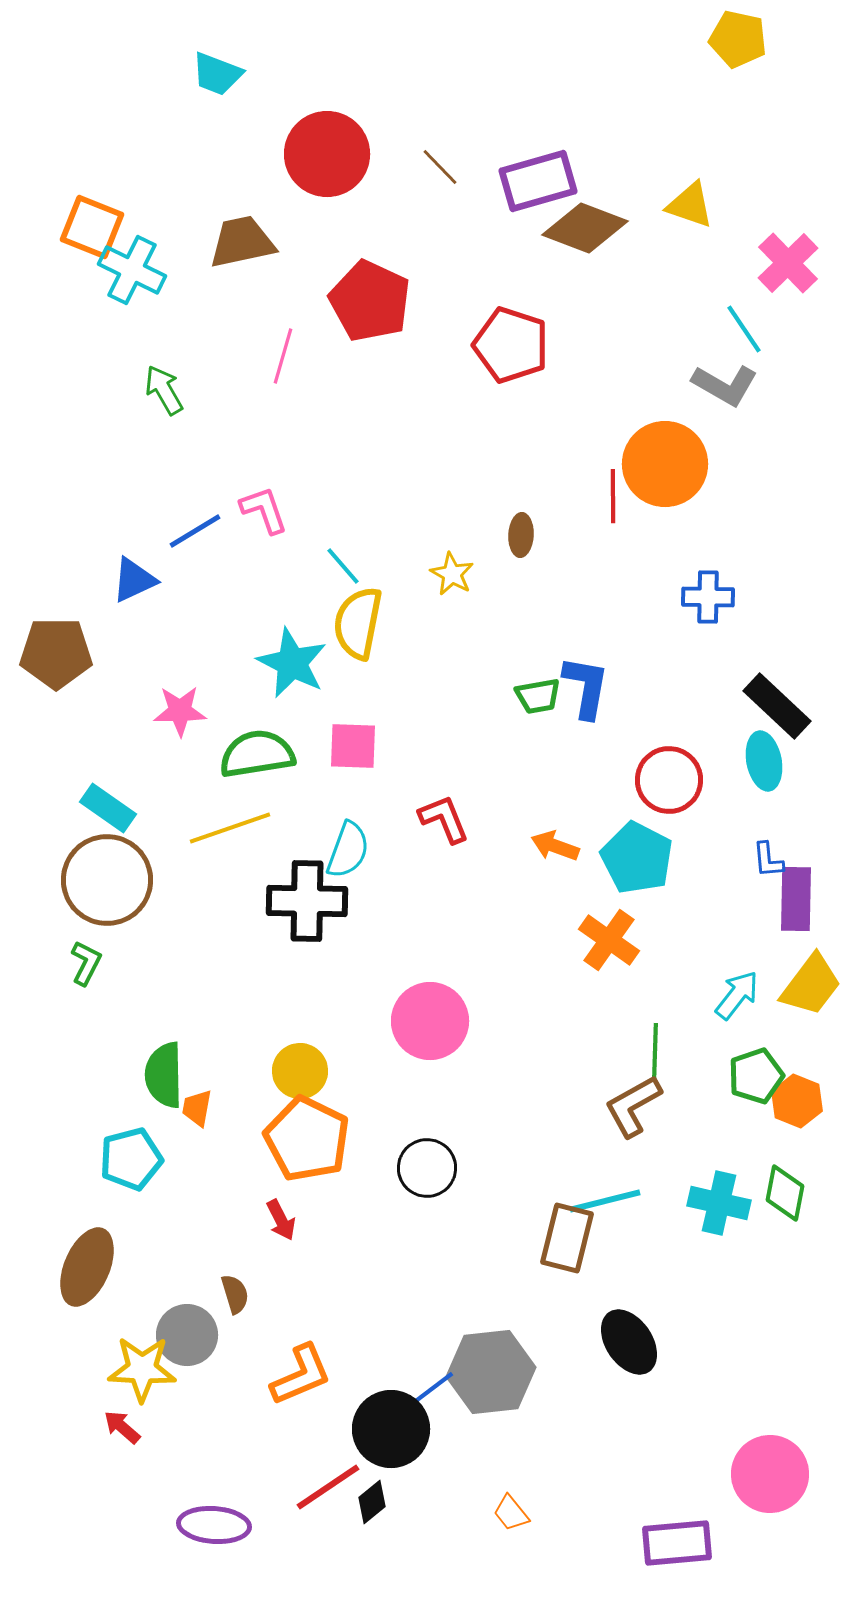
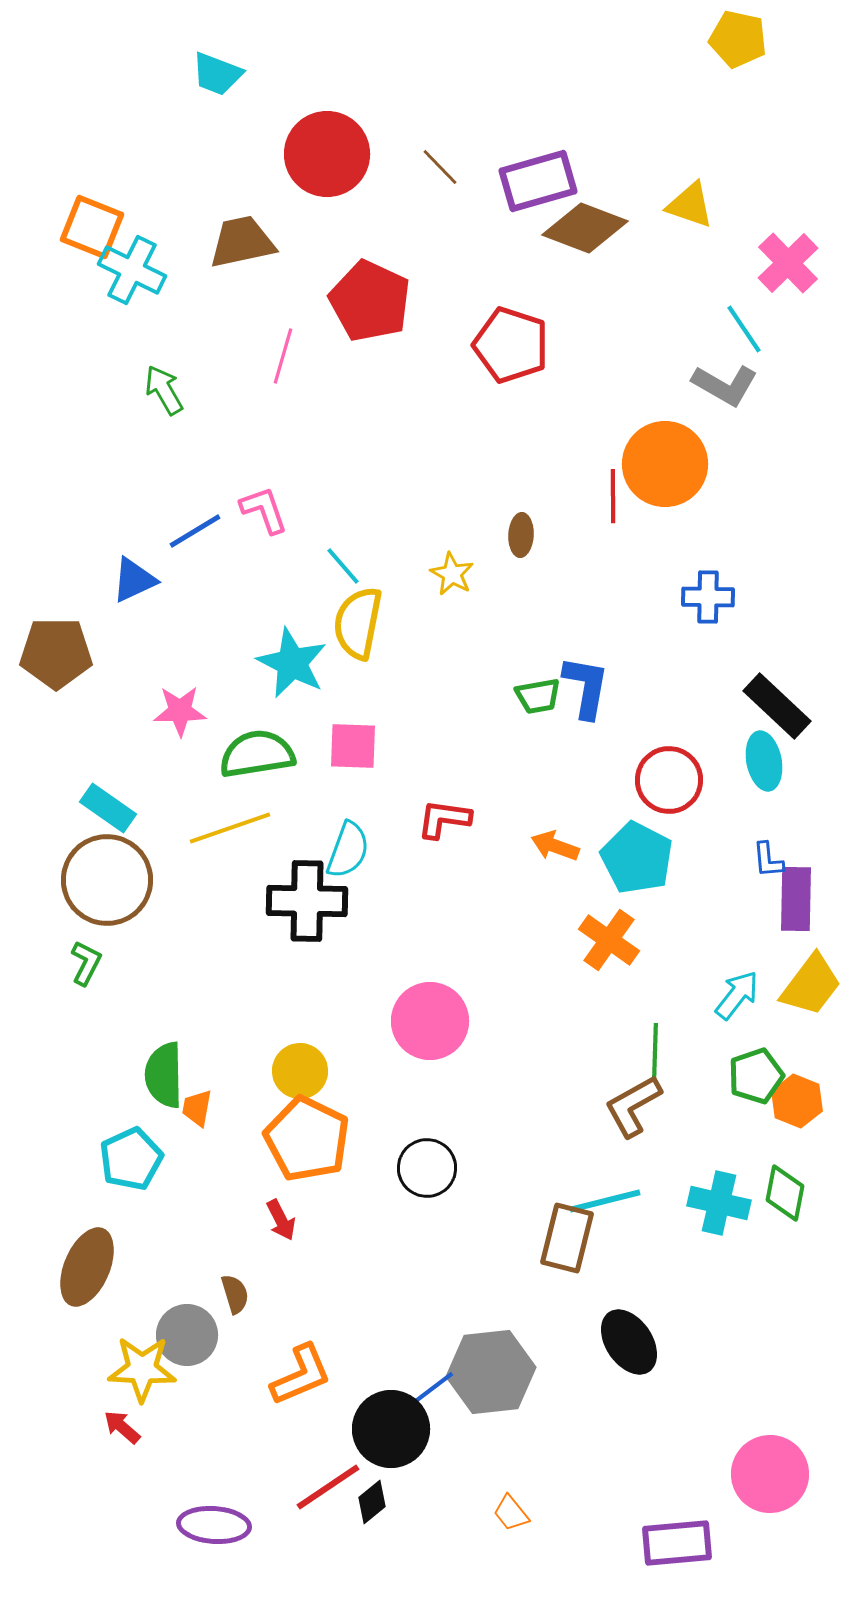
red L-shape at (444, 819): rotated 60 degrees counterclockwise
cyan pentagon at (131, 1159): rotated 10 degrees counterclockwise
